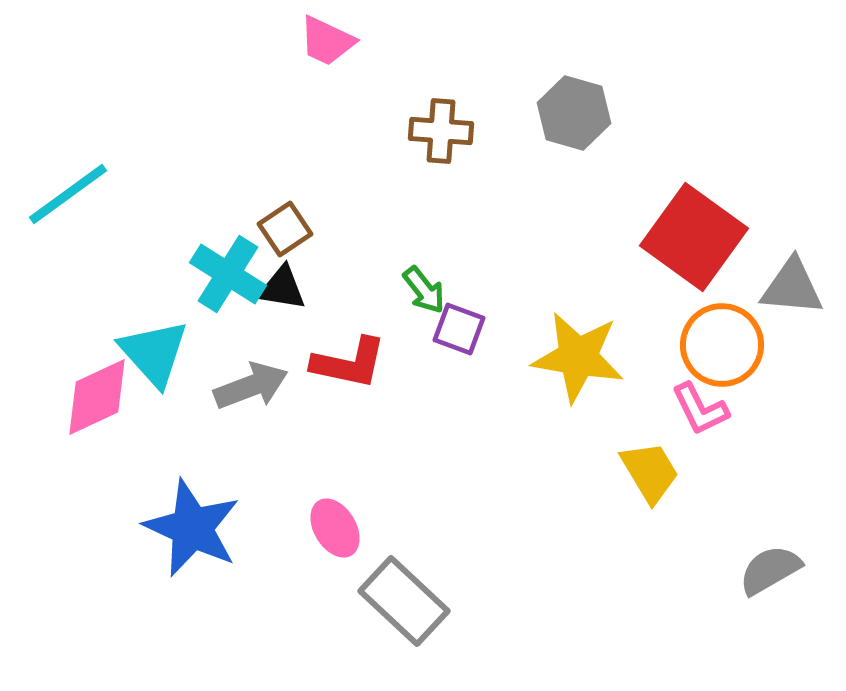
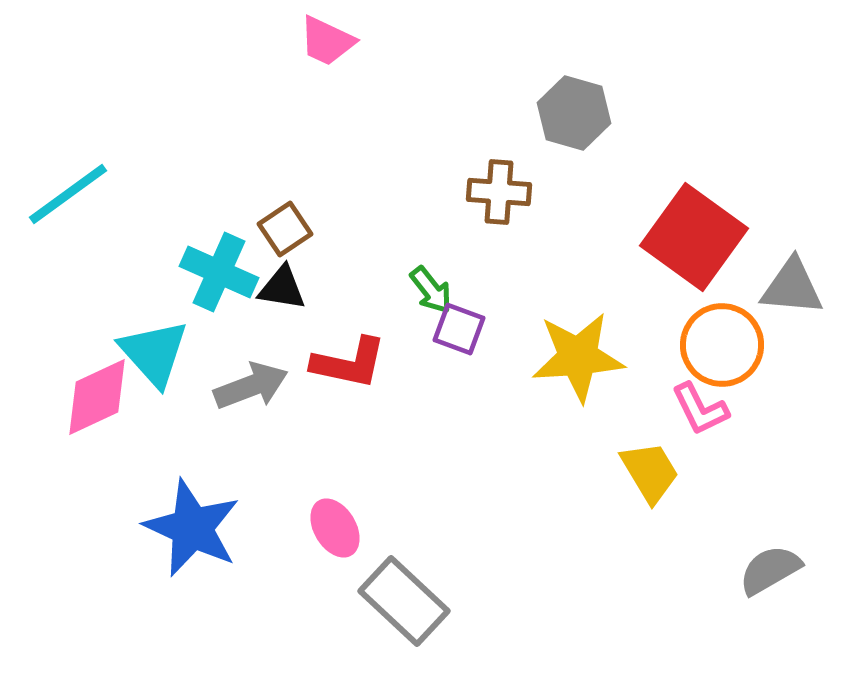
brown cross: moved 58 px right, 61 px down
cyan cross: moved 9 px left, 2 px up; rotated 8 degrees counterclockwise
green arrow: moved 7 px right
yellow star: rotated 14 degrees counterclockwise
